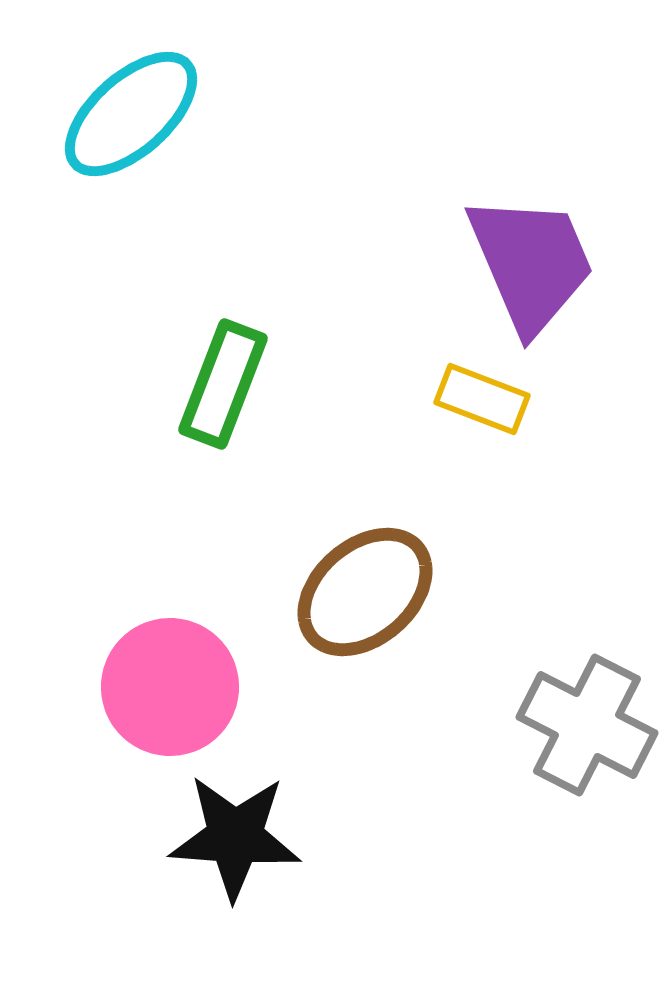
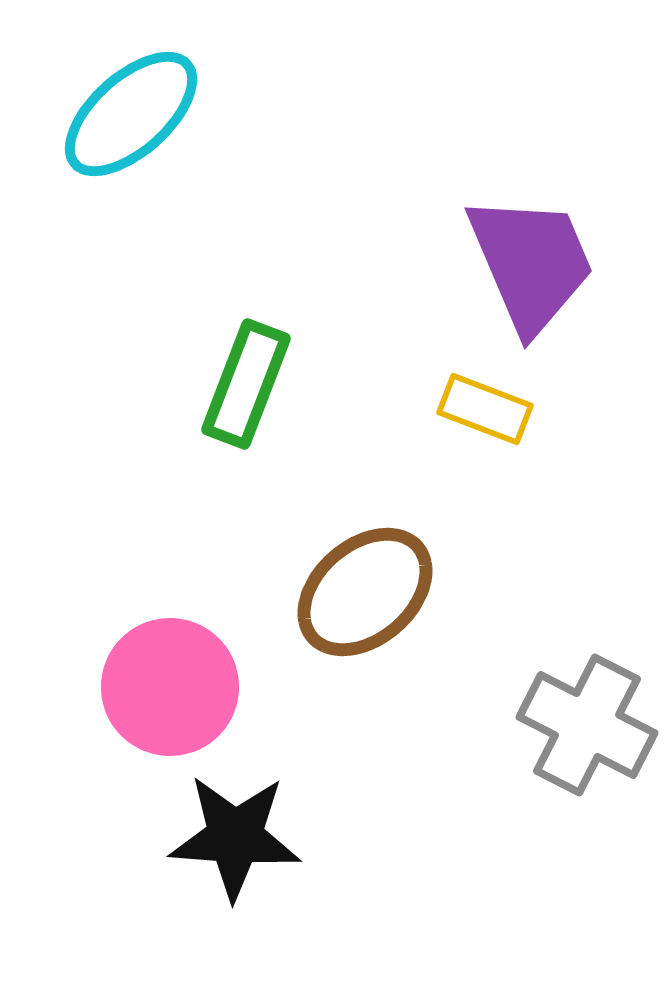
green rectangle: moved 23 px right
yellow rectangle: moved 3 px right, 10 px down
